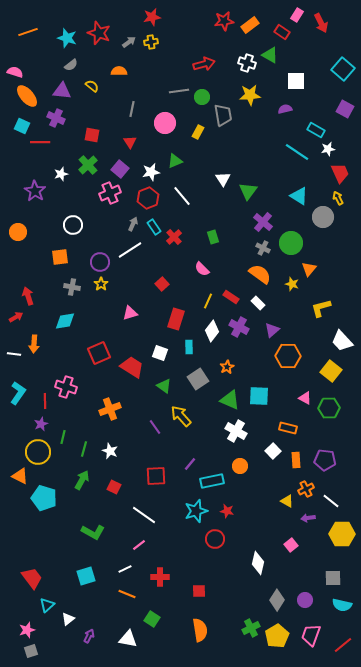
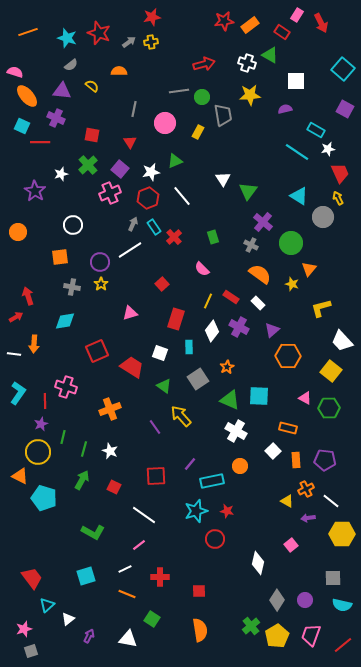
gray line at (132, 109): moved 2 px right
gray cross at (263, 248): moved 12 px left, 3 px up
red square at (99, 353): moved 2 px left, 2 px up
green cross at (251, 628): moved 2 px up; rotated 12 degrees counterclockwise
pink star at (27, 630): moved 3 px left, 1 px up
